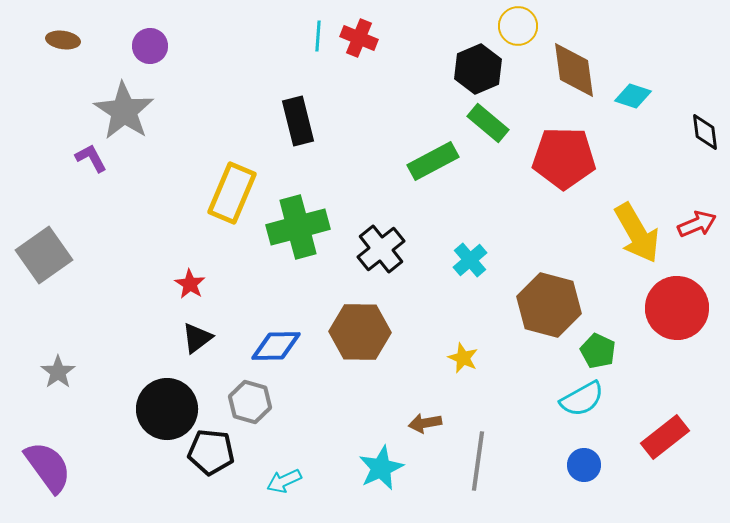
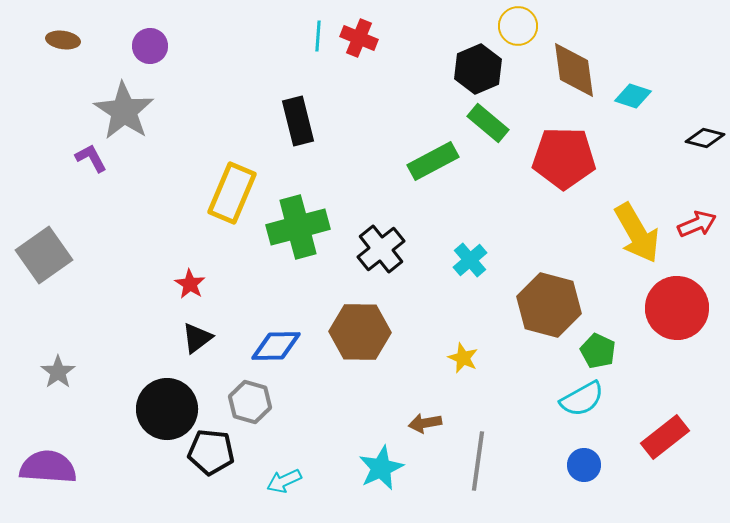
black diamond at (705, 132): moved 6 px down; rotated 69 degrees counterclockwise
purple semicircle at (48, 467): rotated 50 degrees counterclockwise
